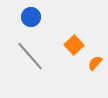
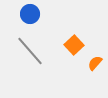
blue circle: moved 1 px left, 3 px up
gray line: moved 5 px up
